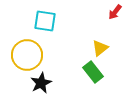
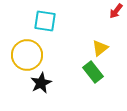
red arrow: moved 1 px right, 1 px up
